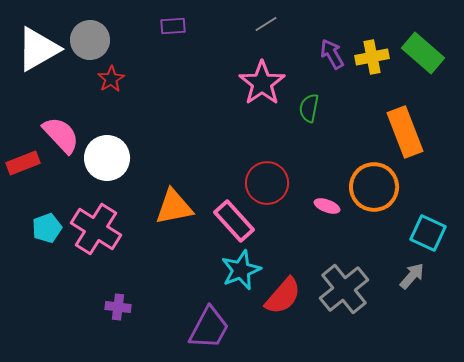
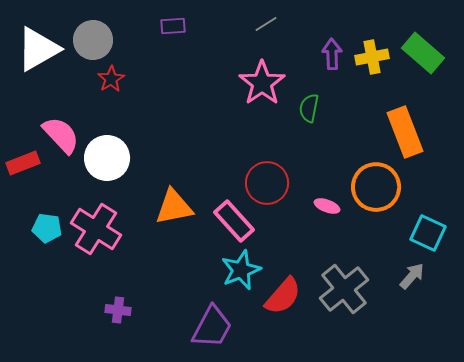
gray circle: moved 3 px right
purple arrow: rotated 28 degrees clockwise
orange circle: moved 2 px right
cyan pentagon: rotated 28 degrees clockwise
purple cross: moved 3 px down
purple trapezoid: moved 3 px right, 1 px up
